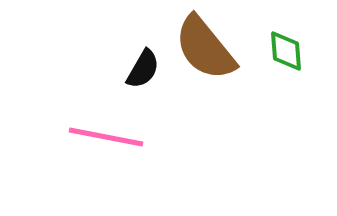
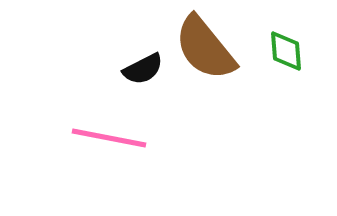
black semicircle: rotated 33 degrees clockwise
pink line: moved 3 px right, 1 px down
